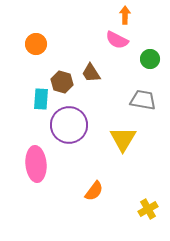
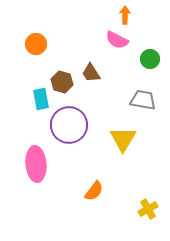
cyan rectangle: rotated 15 degrees counterclockwise
